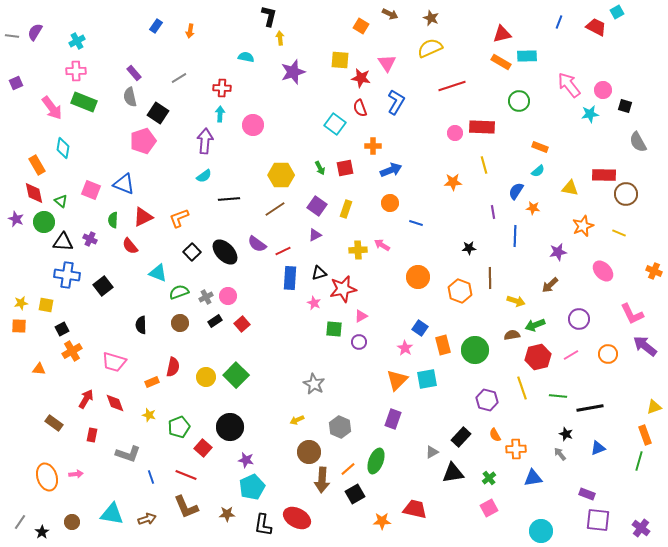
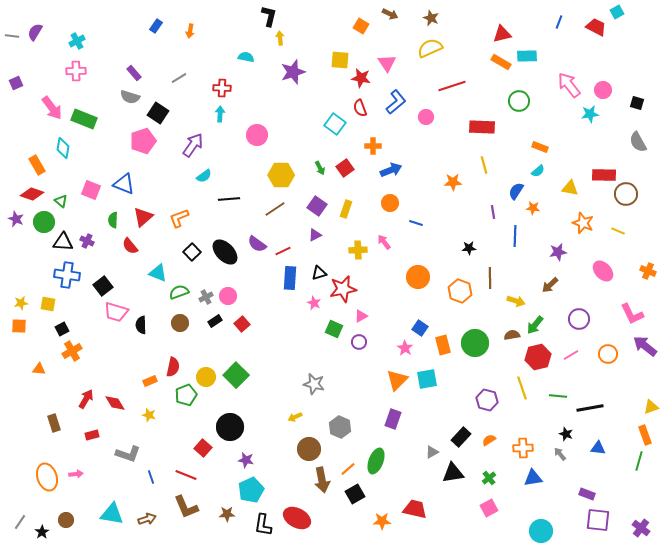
gray semicircle at (130, 97): rotated 60 degrees counterclockwise
green rectangle at (84, 102): moved 17 px down
blue L-shape at (396, 102): rotated 20 degrees clockwise
black square at (625, 106): moved 12 px right, 3 px up
pink circle at (253, 125): moved 4 px right, 10 px down
pink circle at (455, 133): moved 29 px left, 16 px up
purple arrow at (205, 141): moved 12 px left, 4 px down; rotated 30 degrees clockwise
red square at (345, 168): rotated 24 degrees counterclockwise
red diamond at (34, 193): moved 2 px left, 1 px down; rotated 60 degrees counterclockwise
red triangle at (143, 217): rotated 15 degrees counterclockwise
orange star at (583, 226): moved 3 px up; rotated 30 degrees counterclockwise
yellow line at (619, 233): moved 1 px left, 2 px up
purple cross at (90, 239): moved 3 px left, 2 px down
pink arrow at (382, 245): moved 2 px right, 3 px up; rotated 21 degrees clockwise
orange cross at (654, 271): moved 6 px left
yellow square at (46, 305): moved 2 px right, 1 px up
green arrow at (535, 325): rotated 30 degrees counterclockwise
green square at (334, 329): rotated 18 degrees clockwise
green circle at (475, 350): moved 7 px up
pink trapezoid at (114, 362): moved 2 px right, 50 px up
orange rectangle at (152, 382): moved 2 px left, 1 px up
gray star at (314, 384): rotated 15 degrees counterclockwise
red diamond at (115, 403): rotated 10 degrees counterclockwise
yellow triangle at (654, 407): moved 3 px left
yellow arrow at (297, 420): moved 2 px left, 3 px up
brown rectangle at (54, 423): rotated 36 degrees clockwise
green pentagon at (179, 427): moved 7 px right, 32 px up
red rectangle at (92, 435): rotated 64 degrees clockwise
orange semicircle at (495, 435): moved 6 px left, 5 px down; rotated 88 degrees clockwise
blue triangle at (598, 448): rotated 28 degrees clockwise
orange cross at (516, 449): moved 7 px right, 1 px up
brown circle at (309, 452): moved 3 px up
brown arrow at (322, 480): rotated 15 degrees counterclockwise
cyan pentagon at (252, 487): moved 1 px left, 3 px down
brown circle at (72, 522): moved 6 px left, 2 px up
